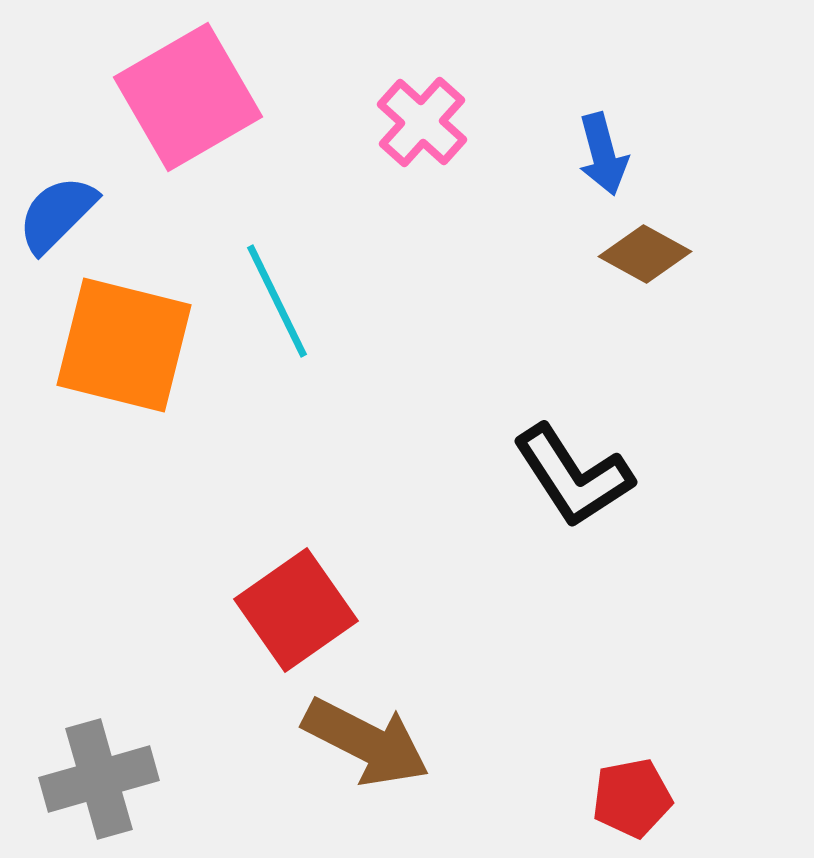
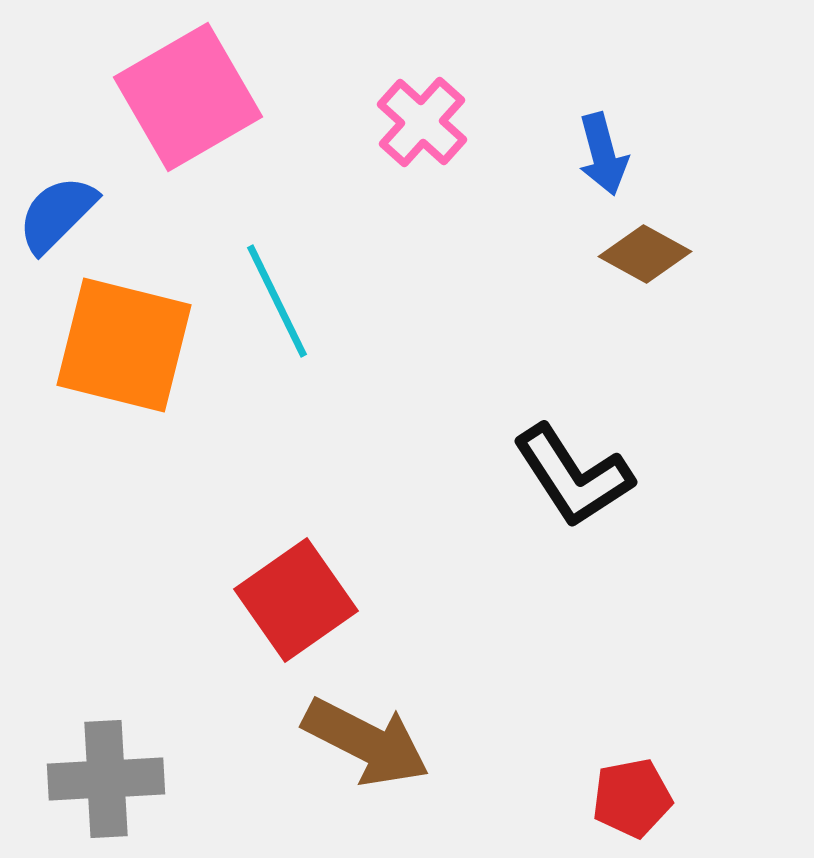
red square: moved 10 px up
gray cross: moved 7 px right; rotated 13 degrees clockwise
